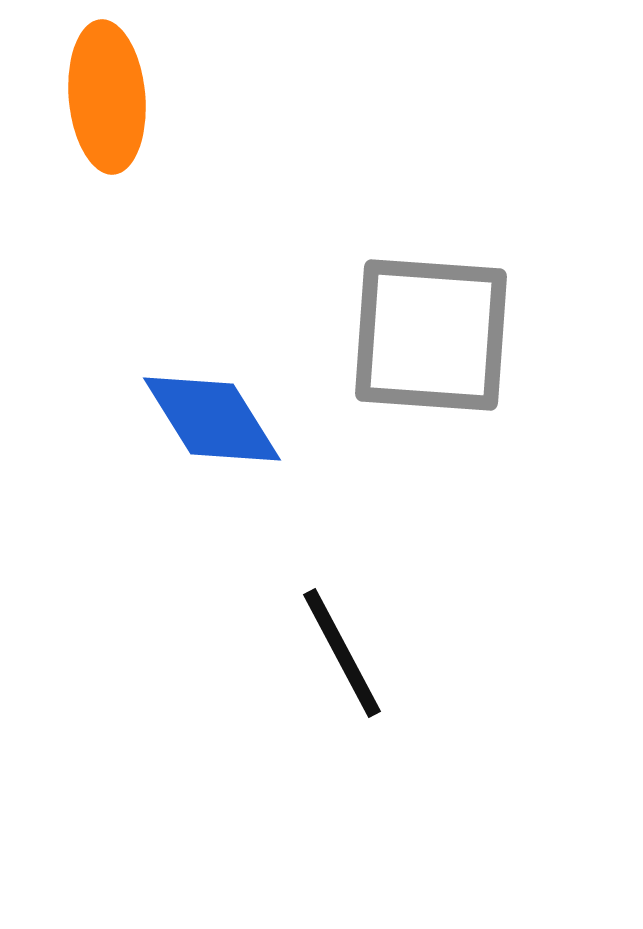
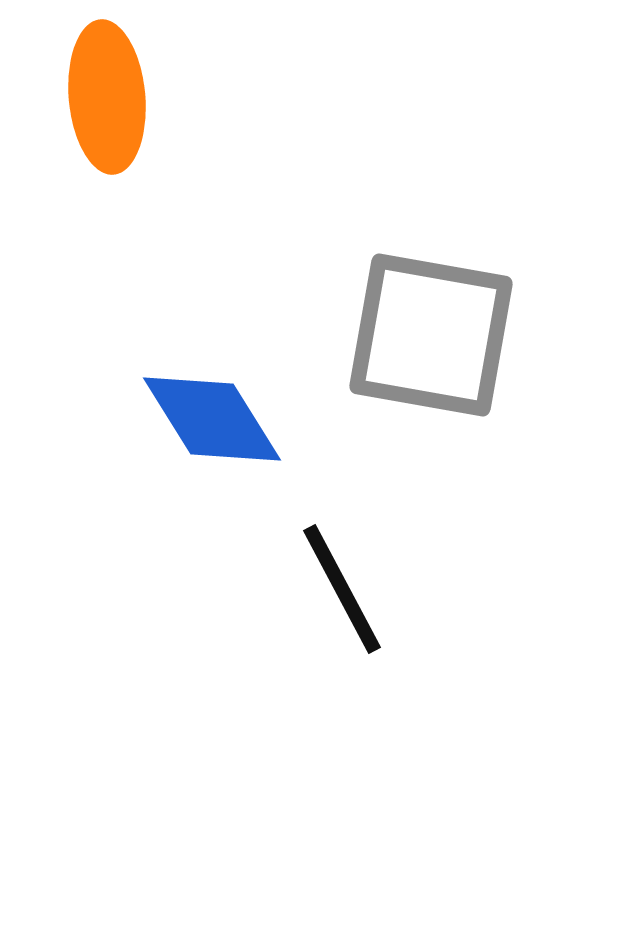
gray square: rotated 6 degrees clockwise
black line: moved 64 px up
